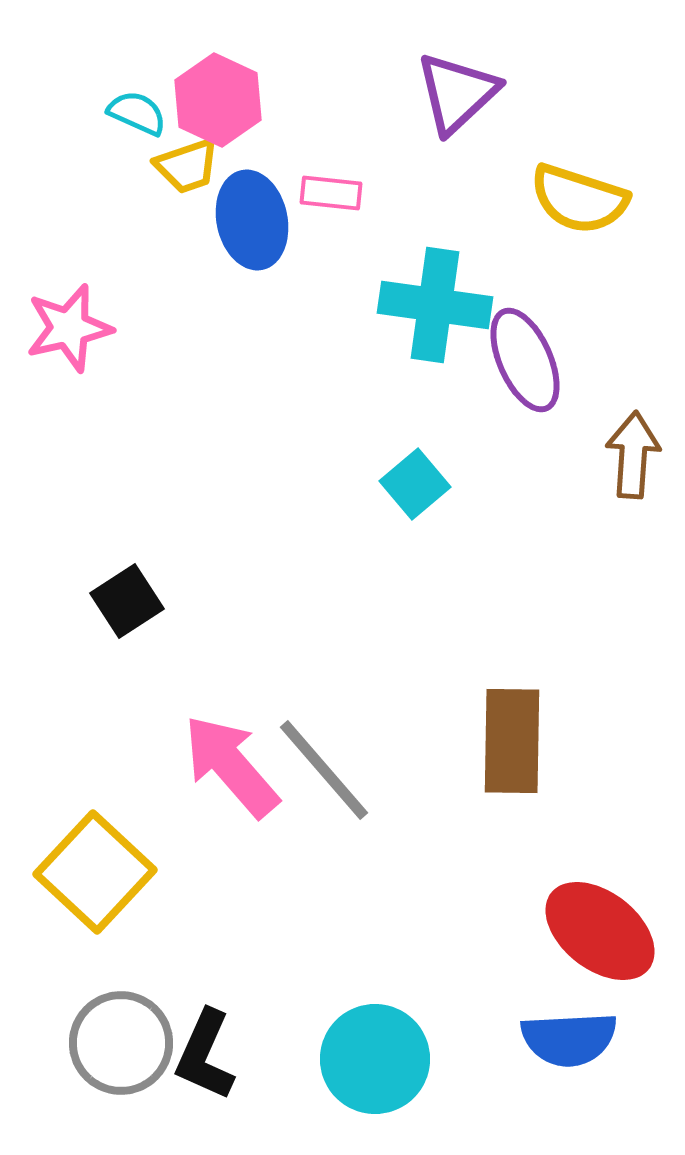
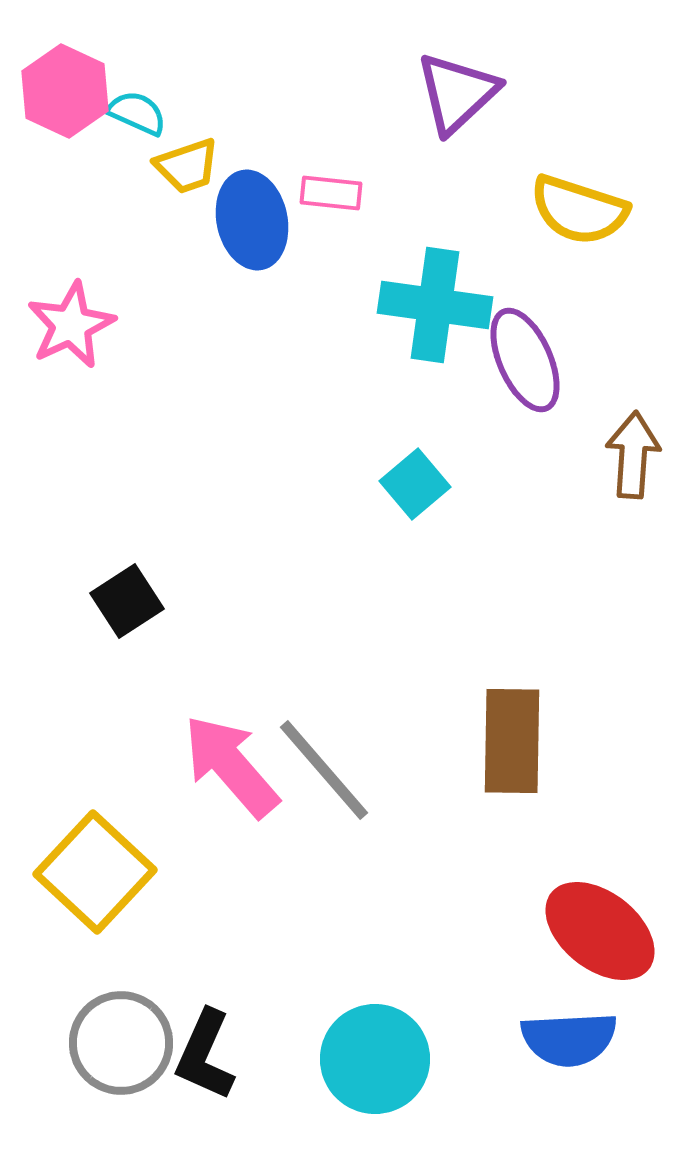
pink hexagon: moved 153 px left, 9 px up
yellow semicircle: moved 11 px down
pink star: moved 2 px right, 3 px up; rotated 12 degrees counterclockwise
